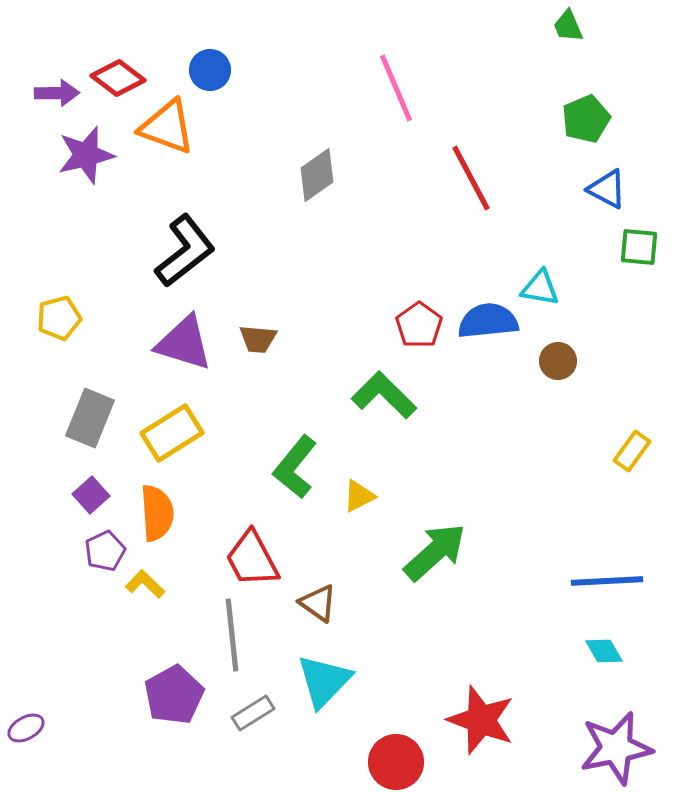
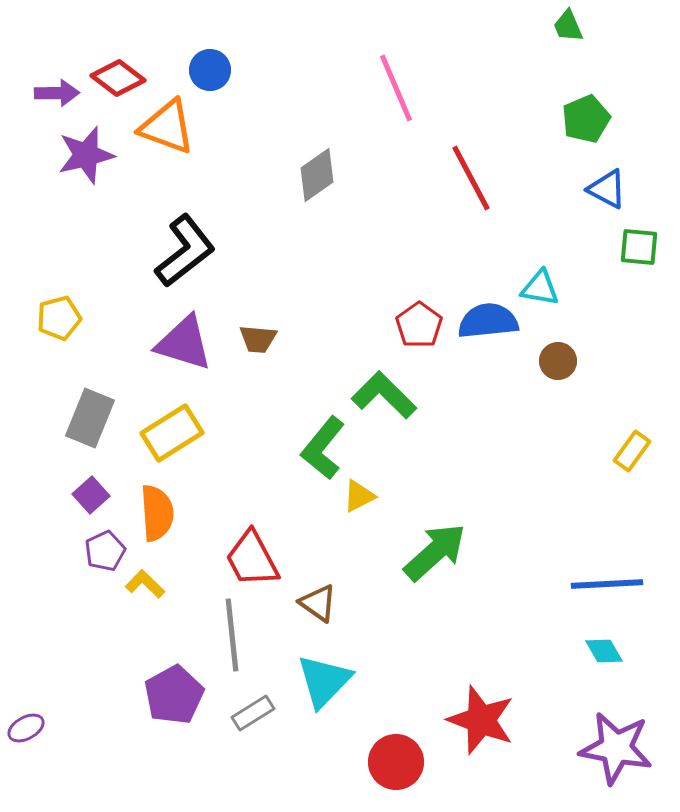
green L-shape at (295, 467): moved 28 px right, 19 px up
blue line at (607, 581): moved 3 px down
purple star at (616, 748): rotated 22 degrees clockwise
